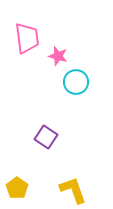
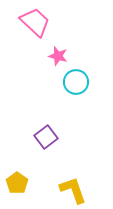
pink trapezoid: moved 8 px right, 16 px up; rotated 40 degrees counterclockwise
purple square: rotated 20 degrees clockwise
yellow pentagon: moved 5 px up
